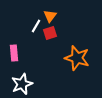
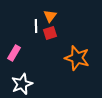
white line: rotated 32 degrees counterclockwise
pink rectangle: rotated 35 degrees clockwise
